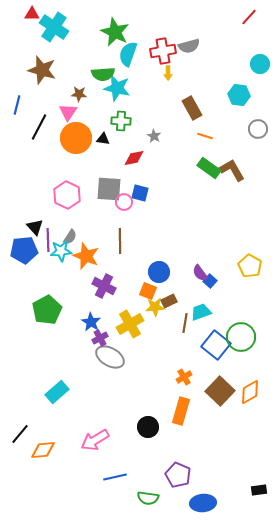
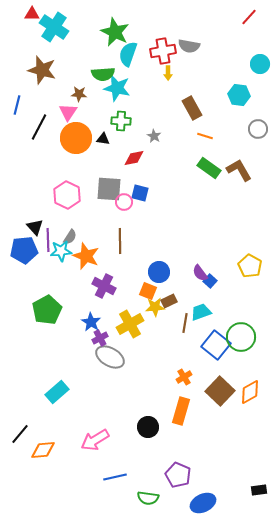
gray semicircle at (189, 46): rotated 25 degrees clockwise
brown L-shape at (232, 170): moved 7 px right
blue ellipse at (203, 503): rotated 20 degrees counterclockwise
